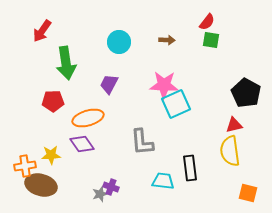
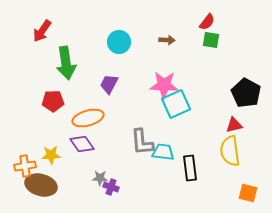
cyan trapezoid: moved 29 px up
gray star: moved 16 px up; rotated 21 degrees clockwise
